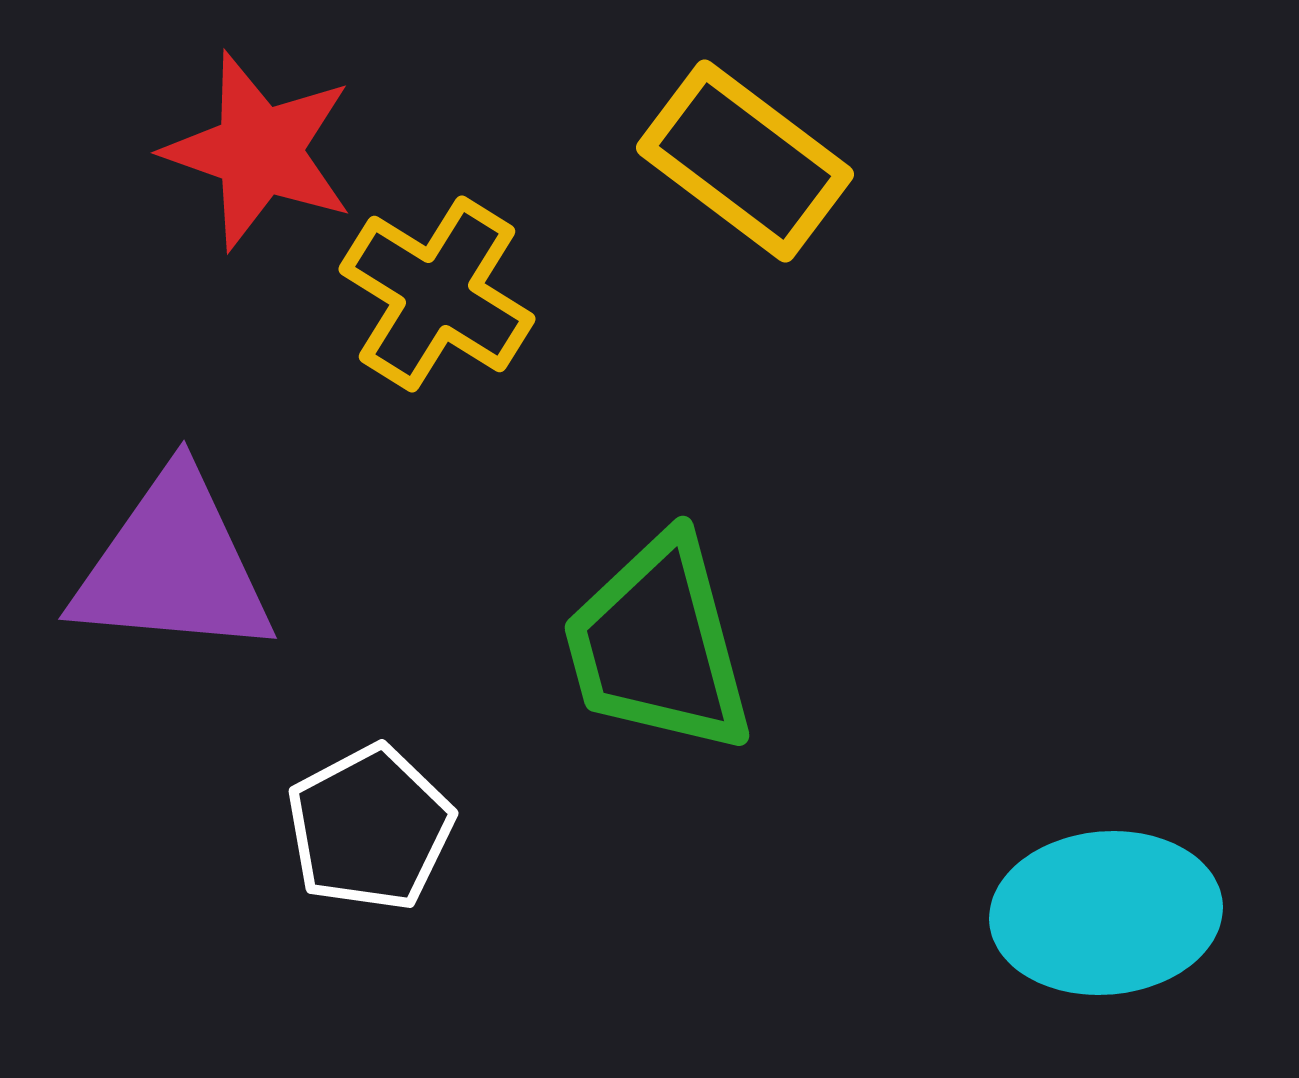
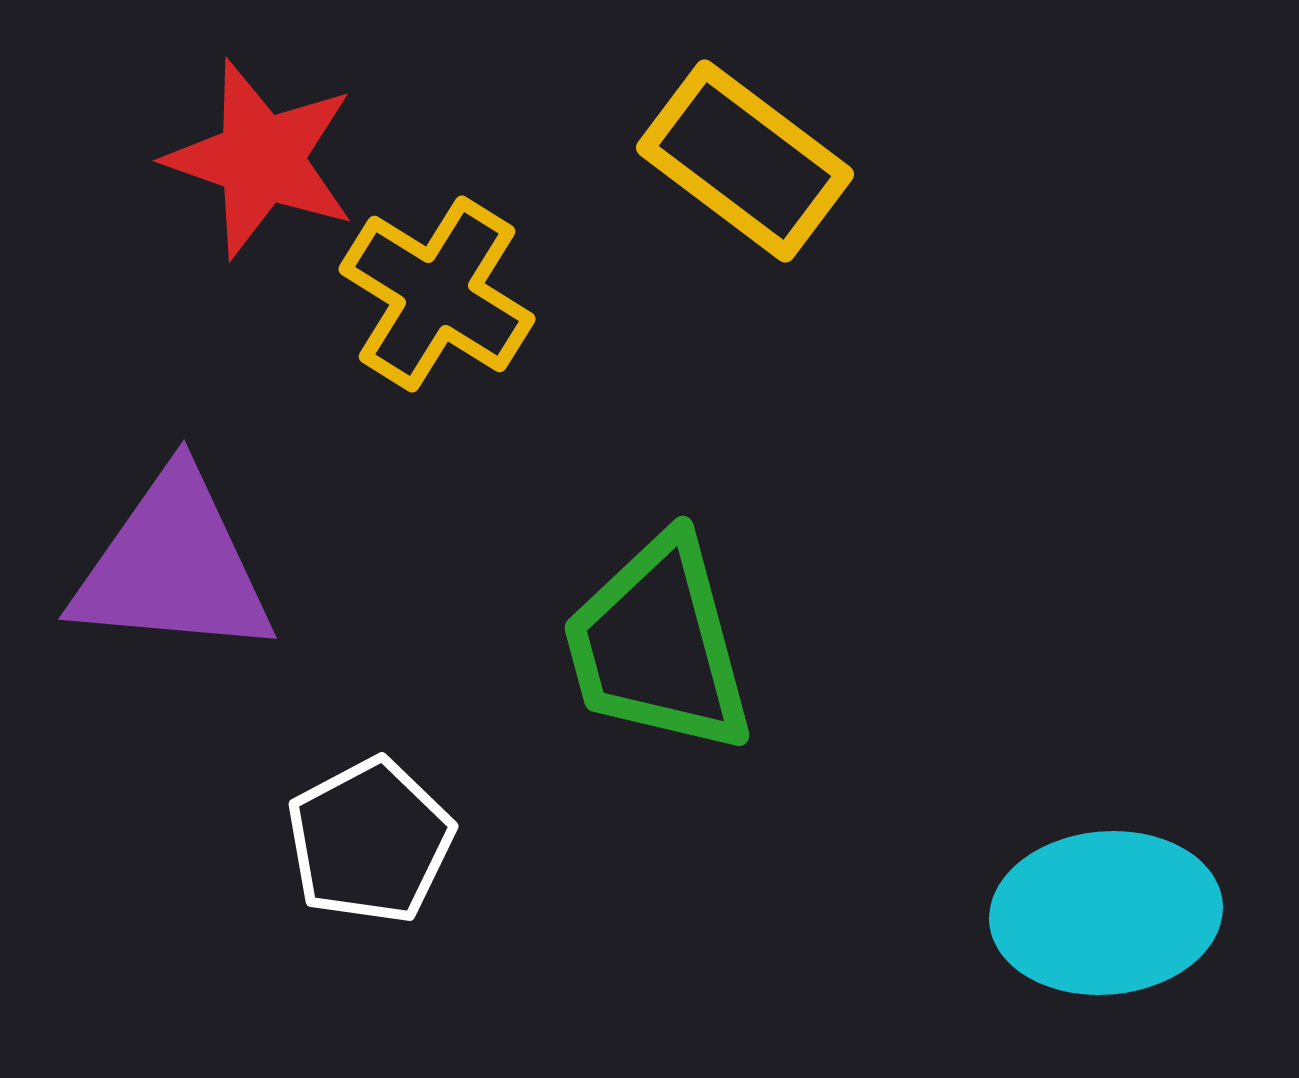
red star: moved 2 px right, 8 px down
white pentagon: moved 13 px down
